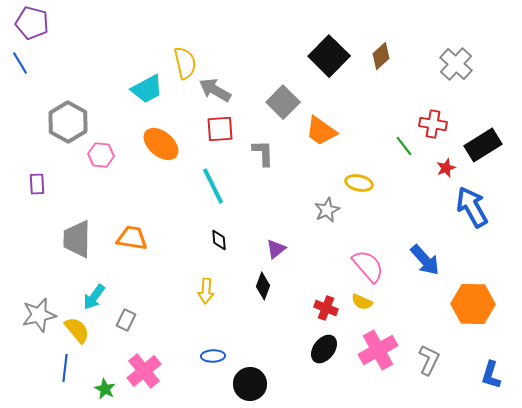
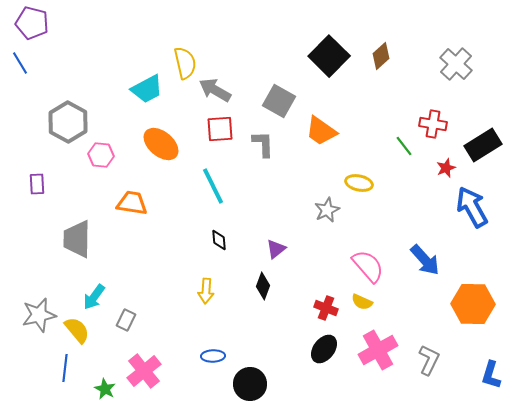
gray square at (283, 102): moved 4 px left, 1 px up; rotated 16 degrees counterclockwise
gray L-shape at (263, 153): moved 9 px up
orange trapezoid at (132, 238): moved 35 px up
